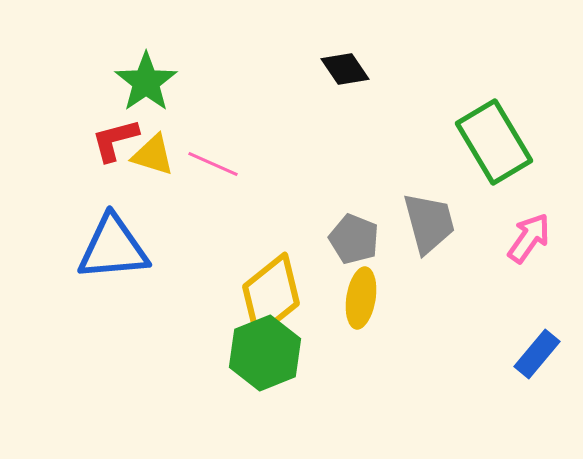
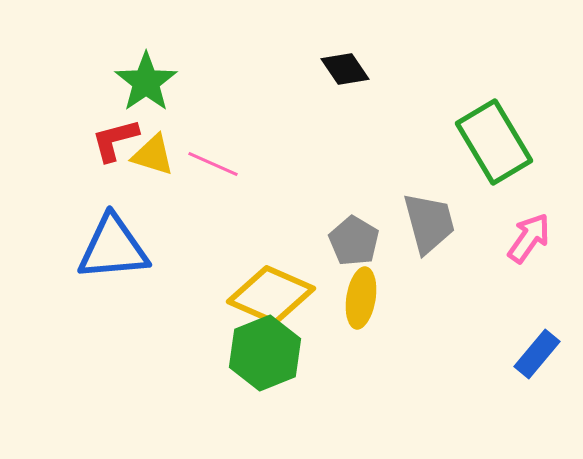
gray pentagon: moved 2 px down; rotated 9 degrees clockwise
yellow diamond: rotated 62 degrees clockwise
